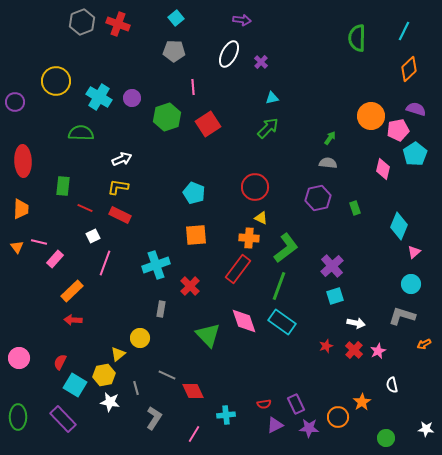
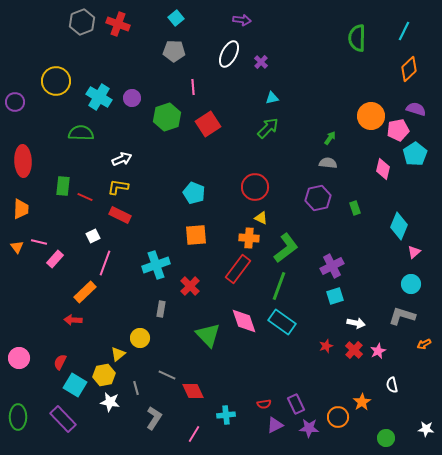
red line at (85, 208): moved 11 px up
purple cross at (332, 266): rotated 15 degrees clockwise
orange rectangle at (72, 291): moved 13 px right, 1 px down
